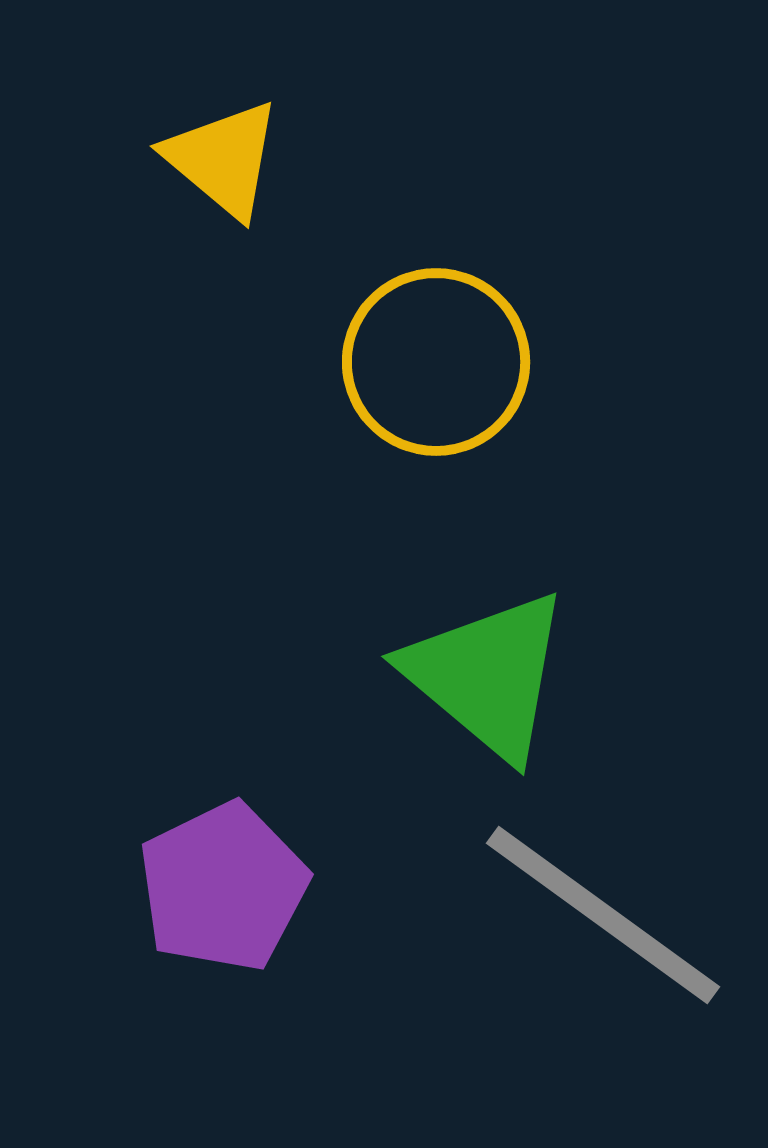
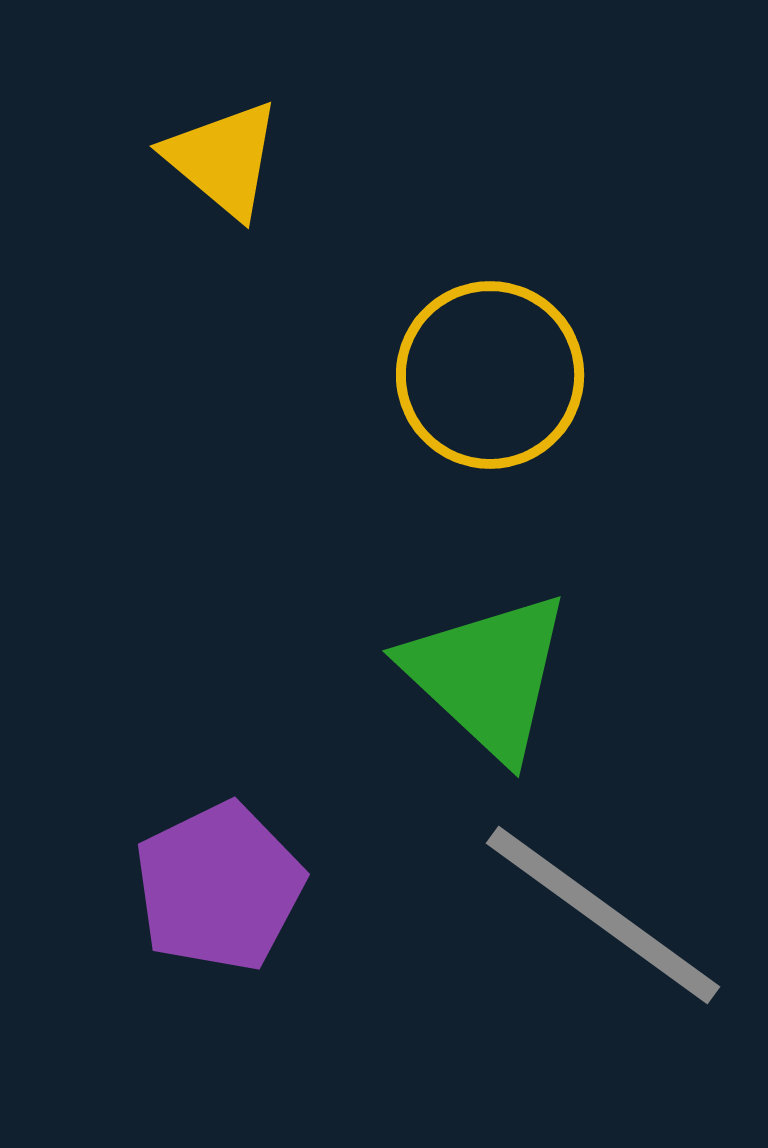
yellow circle: moved 54 px right, 13 px down
green triangle: rotated 3 degrees clockwise
purple pentagon: moved 4 px left
